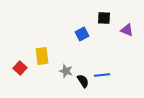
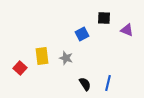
gray star: moved 13 px up
blue line: moved 6 px right, 8 px down; rotated 70 degrees counterclockwise
black semicircle: moved 2 px right, 3 px down
